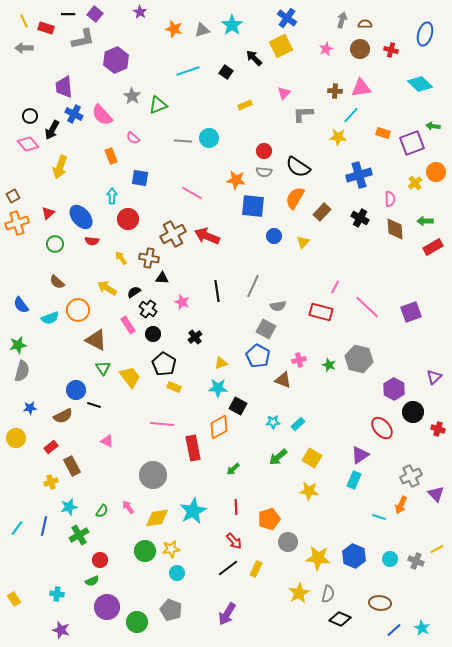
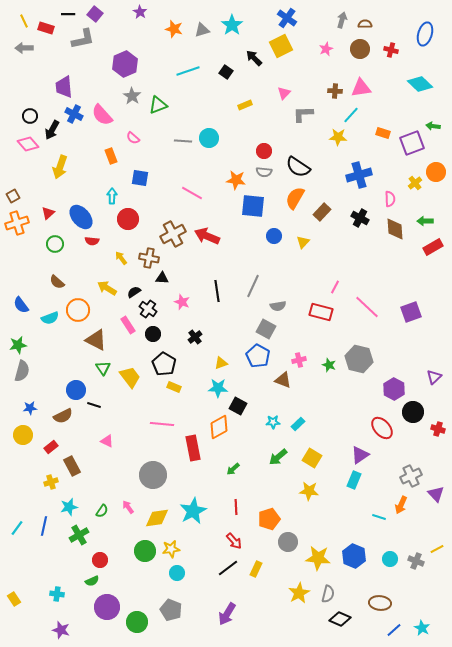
purple hexagon at (116, 60): moved 9 px right, 4 px down
yellow circle at (16, 438): moved 7 px right, 3 px up
